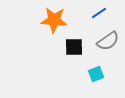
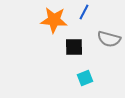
blue line: moved 15 px left, 1 px up; rotated 28 degrees counterclockwise
gray semicircle: moved 1 px right, 2 px up; rotated 50 degrees clockwise
cyan square: moved 11 px left, 4 px down
